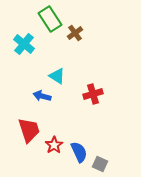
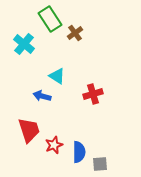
red star: rotated 12 degrees clockwise
blue semicircle: rotated 25 degrees clockwise
gray square: rotated 28 degrees counterclockwise
